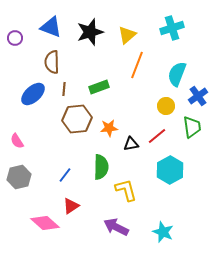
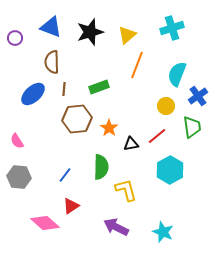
orange star: rotated 30 degrees counterclockwise
gray hexagon: rotated 20 degrees clockwise
